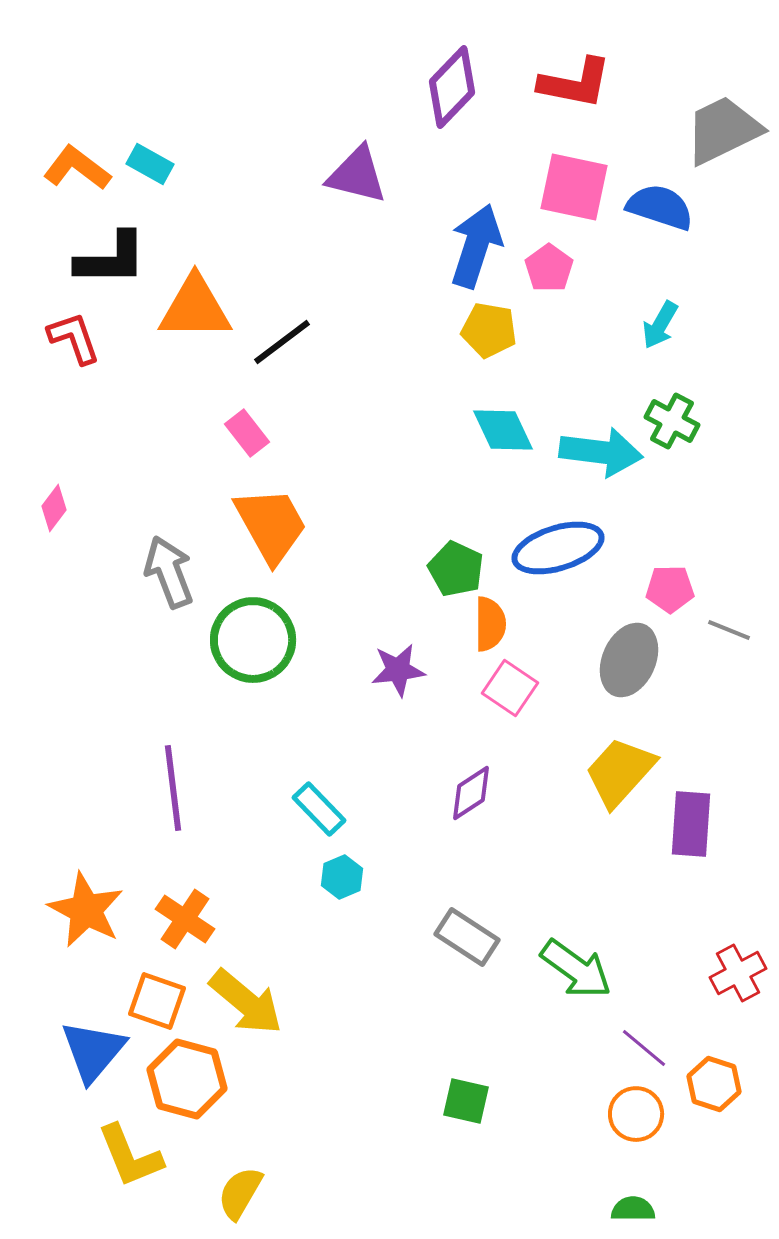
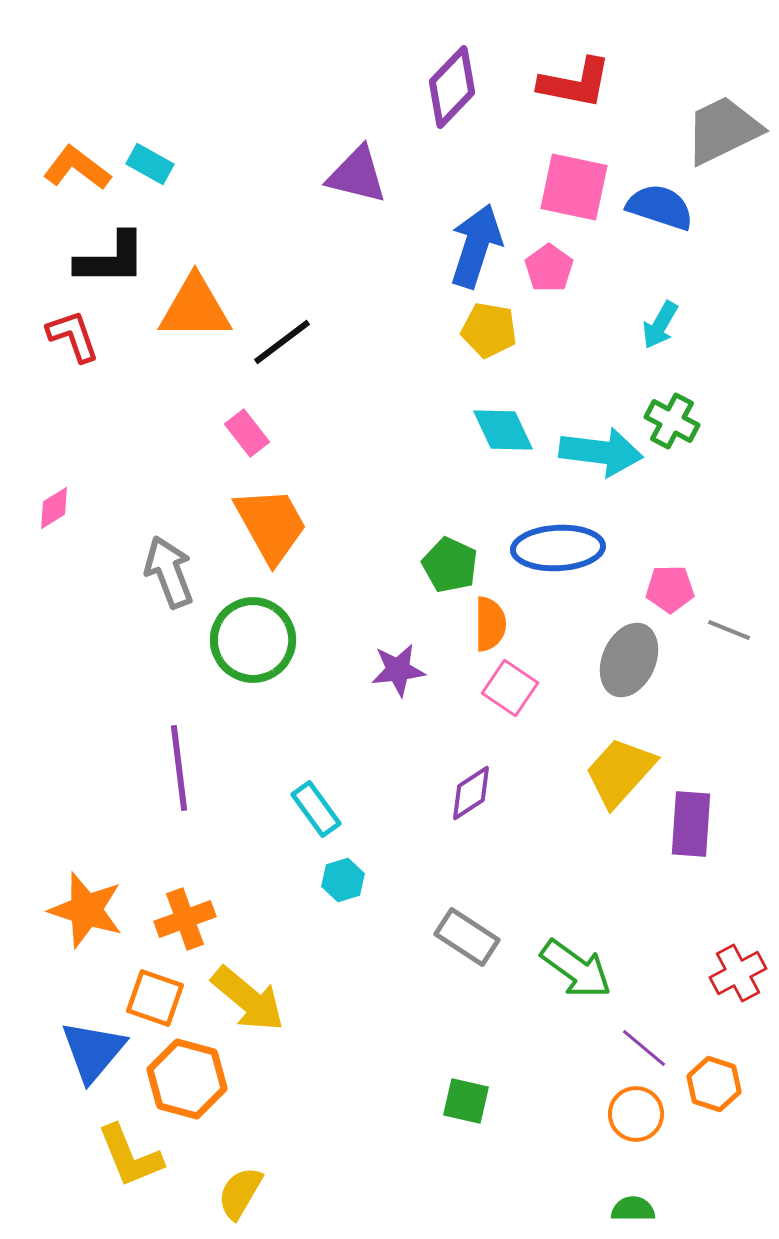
red L-shape at (74, 338): moved 1 px left, 2 px up
pink diamond at (54, 508): rotated 21 degrees clockwise
blue ellipse at (558, 548): rotated 14 degrees clockwise
green pentagon at (456, 569): moved 6 px left, 4 px up
purple line at (173, 788): moved 6 px right, 20 px up
cyan rectangle at (319, 809): moved 3 px left; rotated 8 degrees clockwise
cyan hexagon at (342, 877): moved 1 px right, 3 px down; rotated 6 degrees clockwise
orange star at (86, 910): rotated 10 degrees counterclockwise
orange cross at (185, 919): rotated 36 degrees clockwise
orange square at (157, 1001): moved 2 px left, 3 px up
yellow arrow at (246, 1002): moved 2 px right, 3 px up
